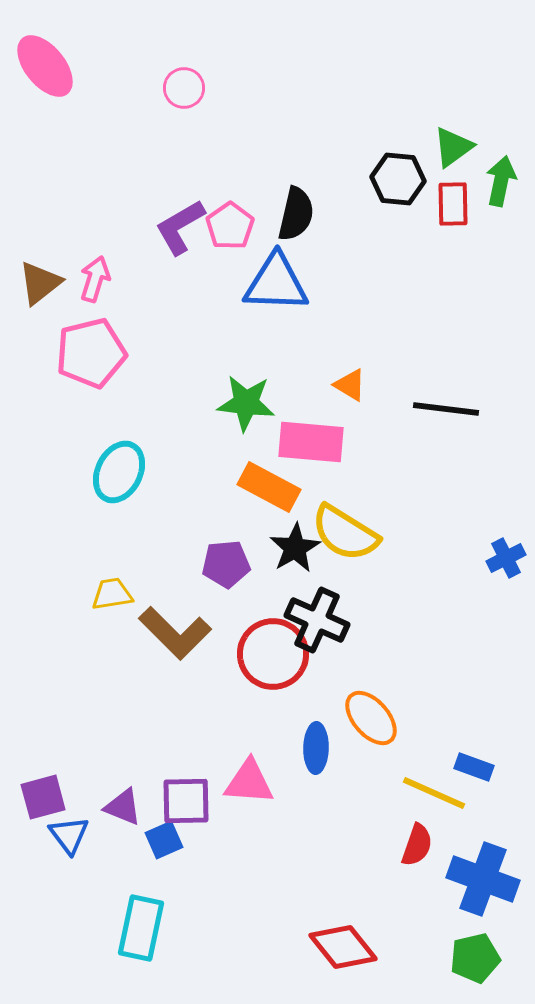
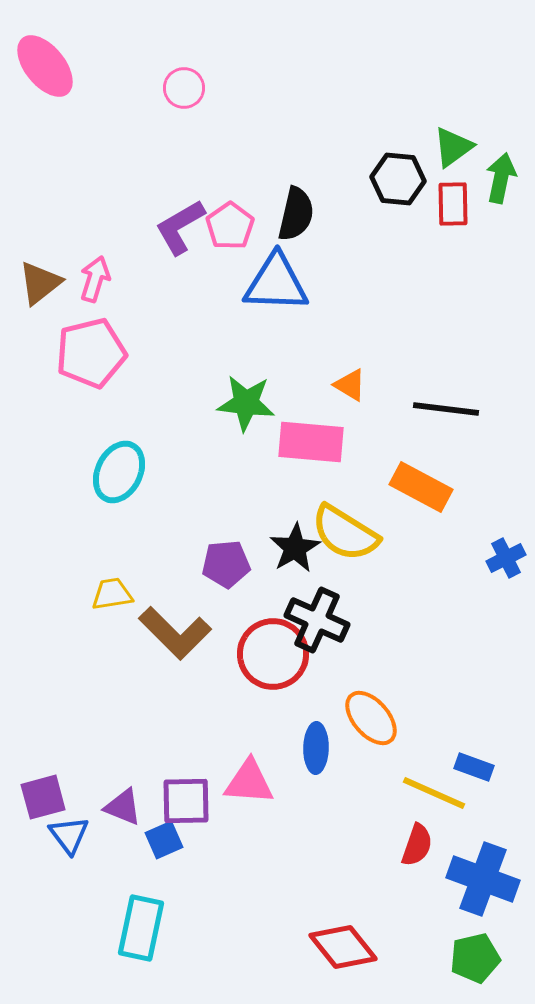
green arrow at (501, 181): moved 3 px up
orange rectangle at (269, 487): moved 152 px right
